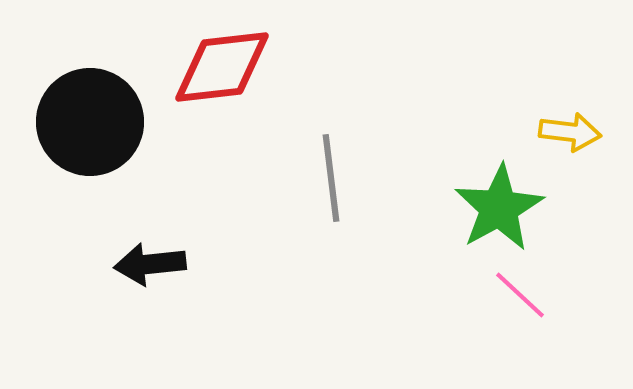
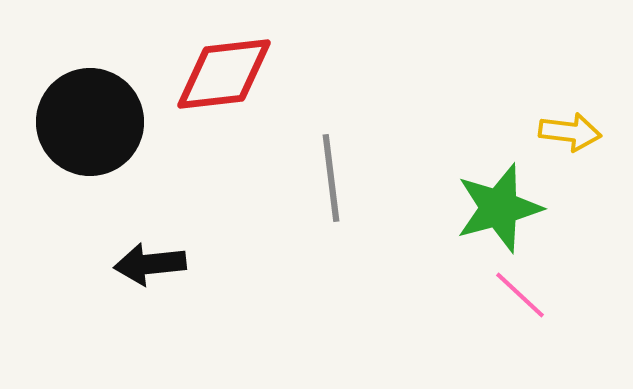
red diamond: moved 2 px right, 7 px down
green star: rotated 14 degrees clockwise
